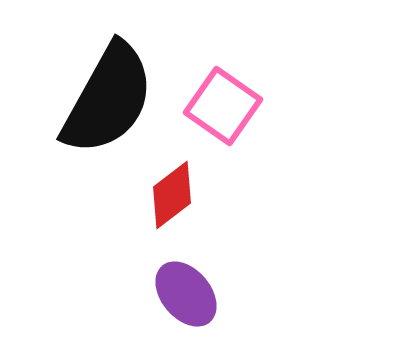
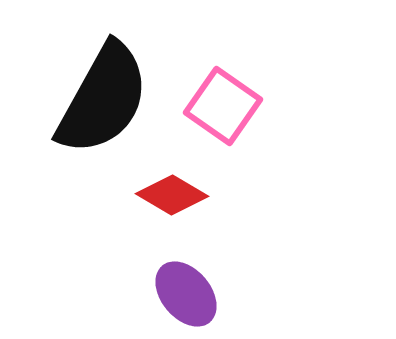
black semicircle: moved 5 px left
red diamond: rotated 68 degrees clockwise
